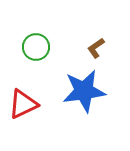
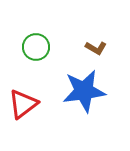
brown L-shape: rotated 115 degrees counterclockwise
red triangle: rotated 12 degrees counterclockwise
